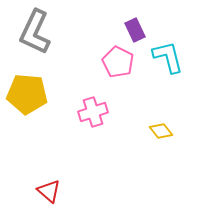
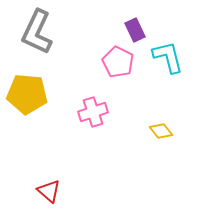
gray L-shape: moved 2 px right
